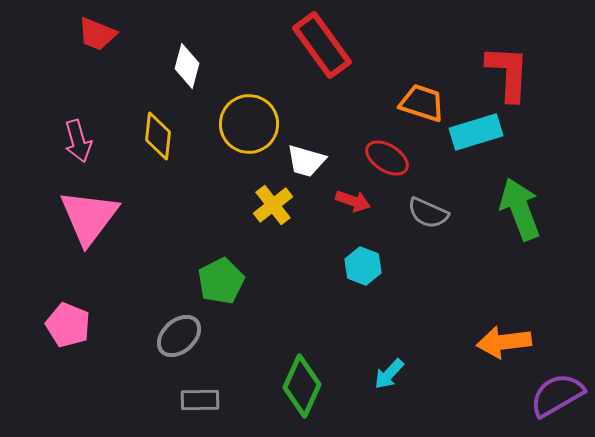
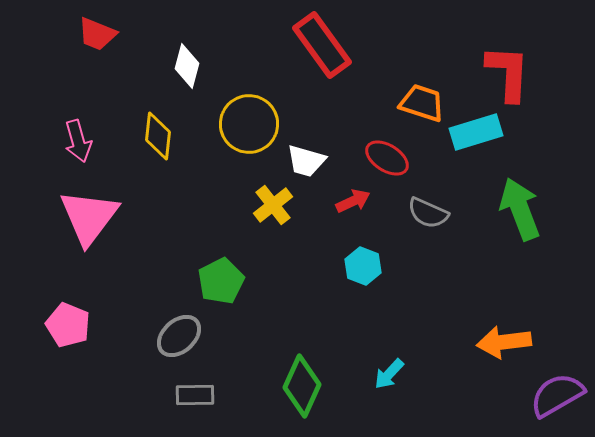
red arrow: rotated 44 degrees counterclockwise
gray rectangle: moved 5 px left, 5 px up
